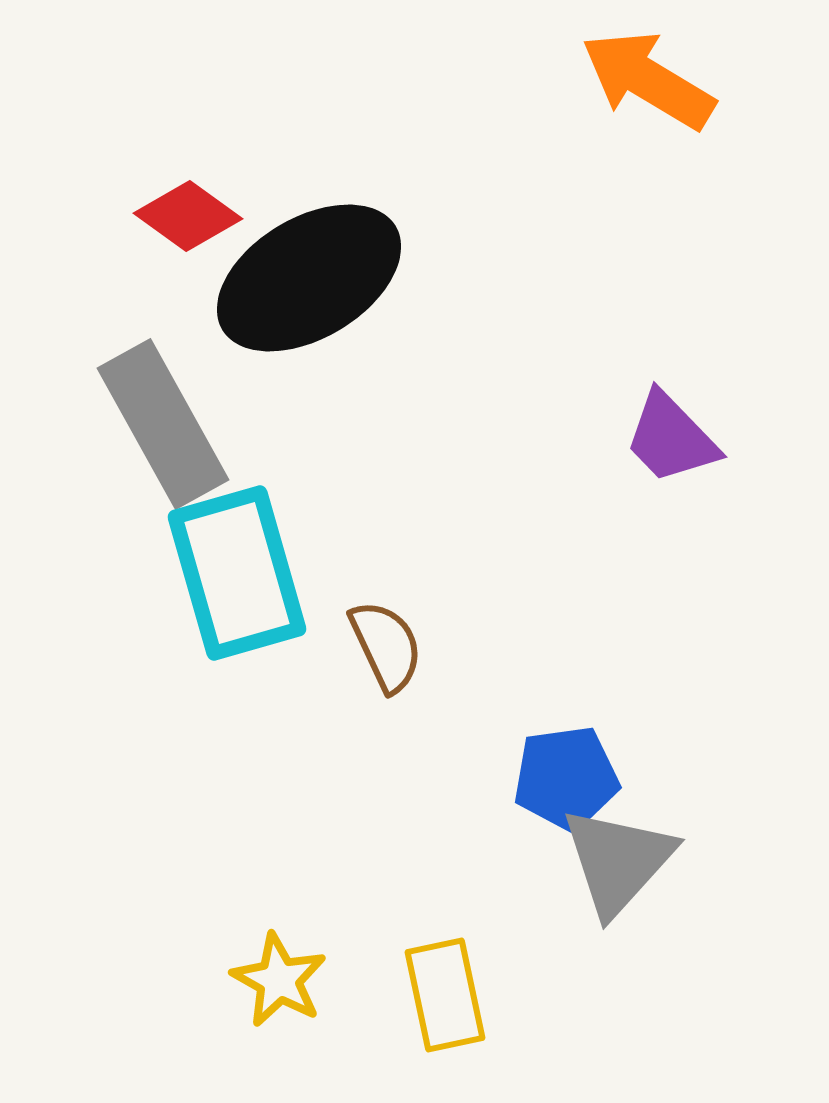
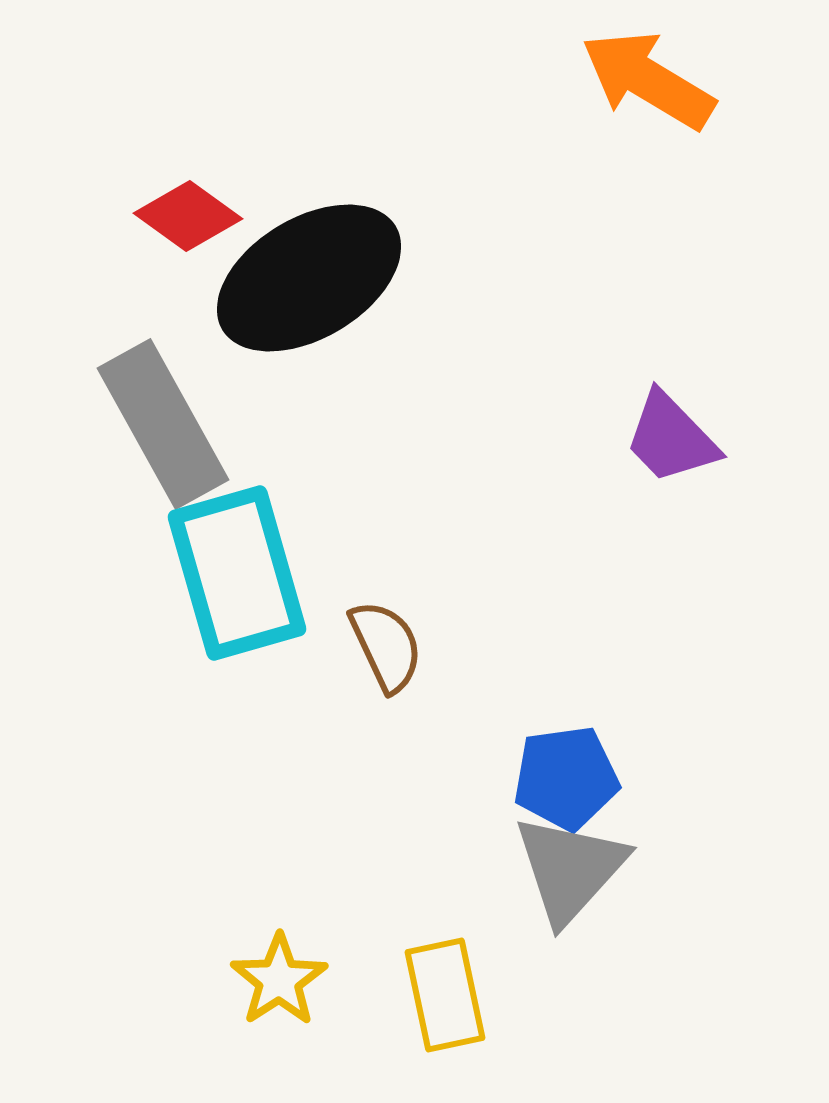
gray triangle: moved 48 px left, 8 px down
yellow star: rotated 10 degrees clockwise
